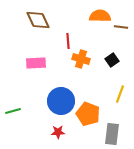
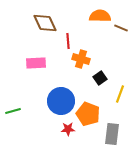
brown diamond: moved 7 px right, 3 px down
brown line: moved 1 px down; rotated 16 degrees clockwise
black square: moved 12 px left, 18 px down
red star: moved 10 px right, 3 px up
